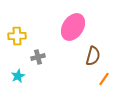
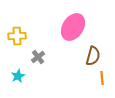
gray cross: rotated 24 degrees counterclockwise
orange line: moved 2 px left, 1 px up; rotated 40 degrees counterclockwise
